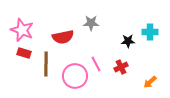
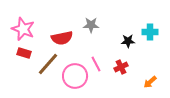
gray star: moved 2 px down
pink star: moved 1 px right, 1 px up
red semicircle: moved 1 px left, 1 px down
brown line: moved 2 px right; rotated 40 degrees clockwise
